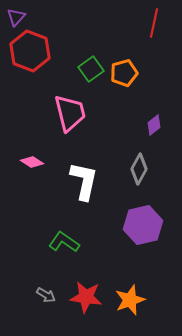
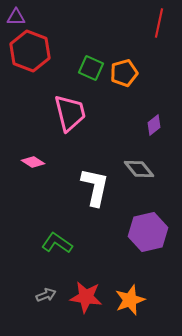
purple triangle: rotated 48 degrees clockwise
red line: moved 5 px right
green square: moved 1 px up; rotated 30 degrees counterclockwise
pink diamond: moved 1 px right
gray diamond: rotated 68 degrees counterclockwise
white L-shape: moved 11 px right, 6 px down
purple hexagon: moved 5 px right, 7 px down
green L-shape: moved 7 px left, 1 px down
gray arrow: rotated 54 degrees counterclockwise
